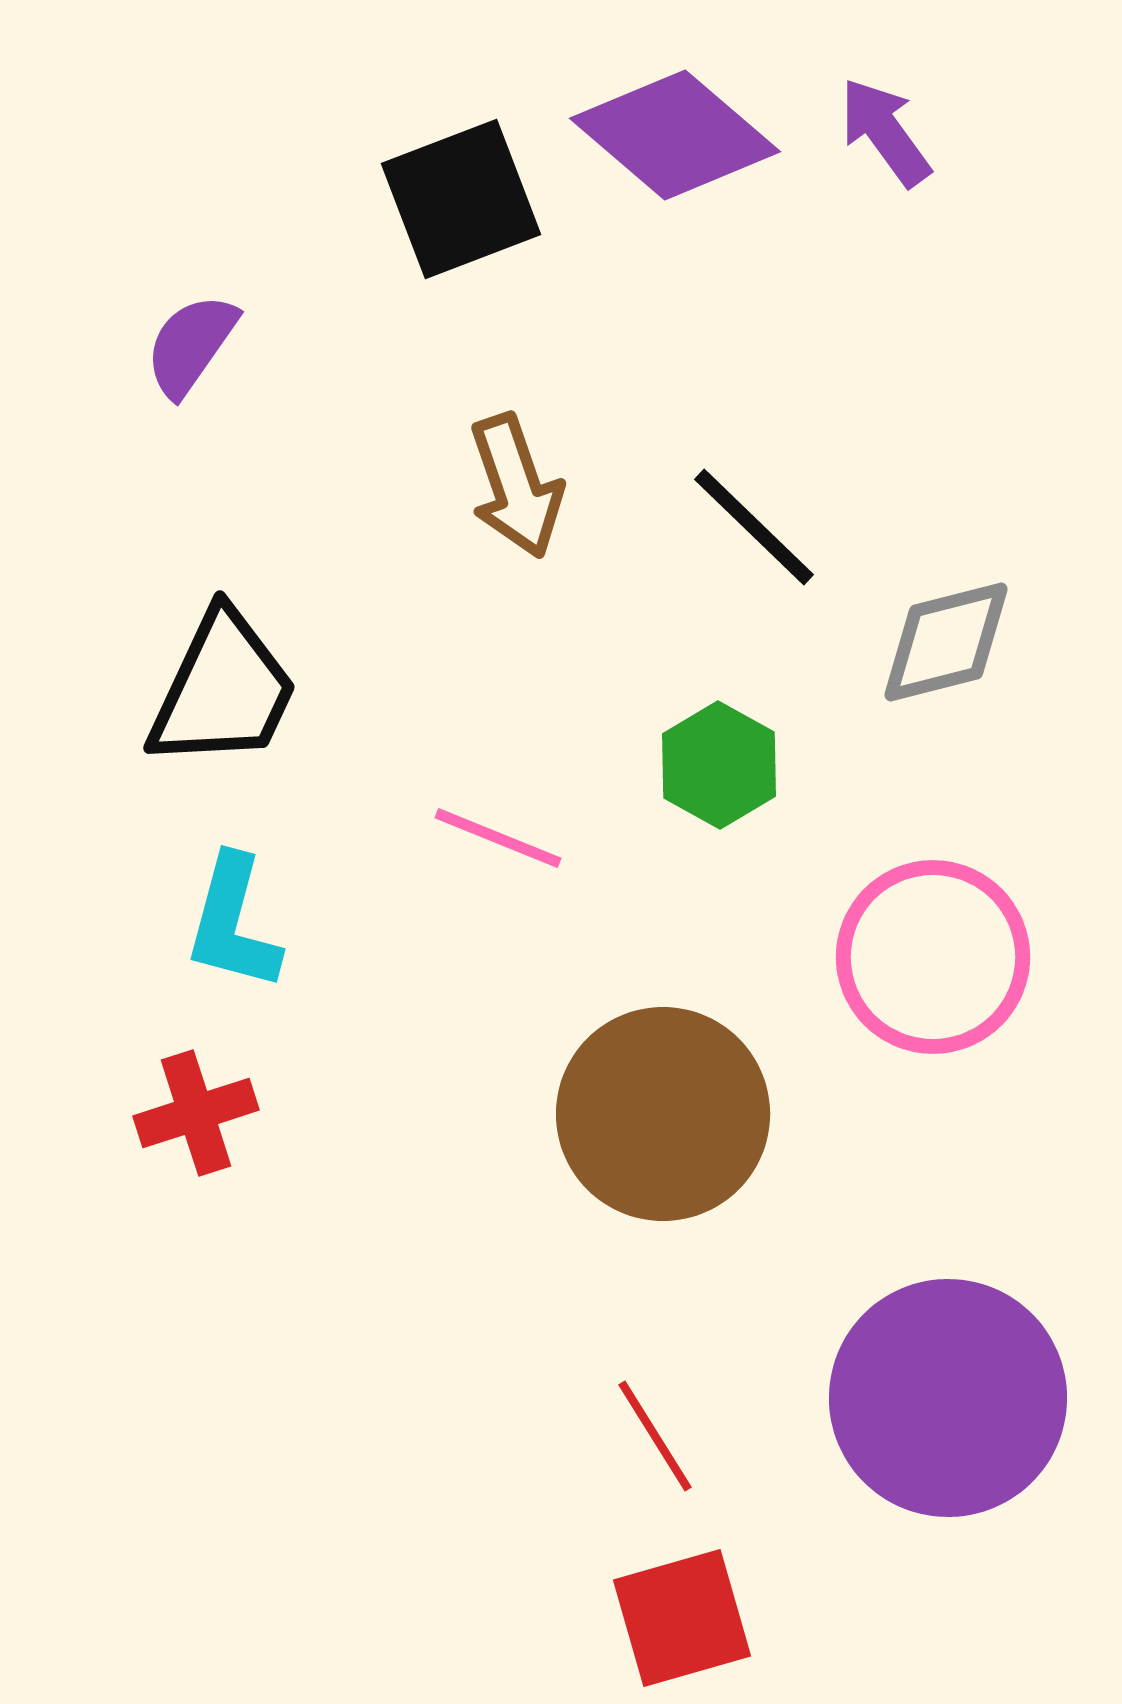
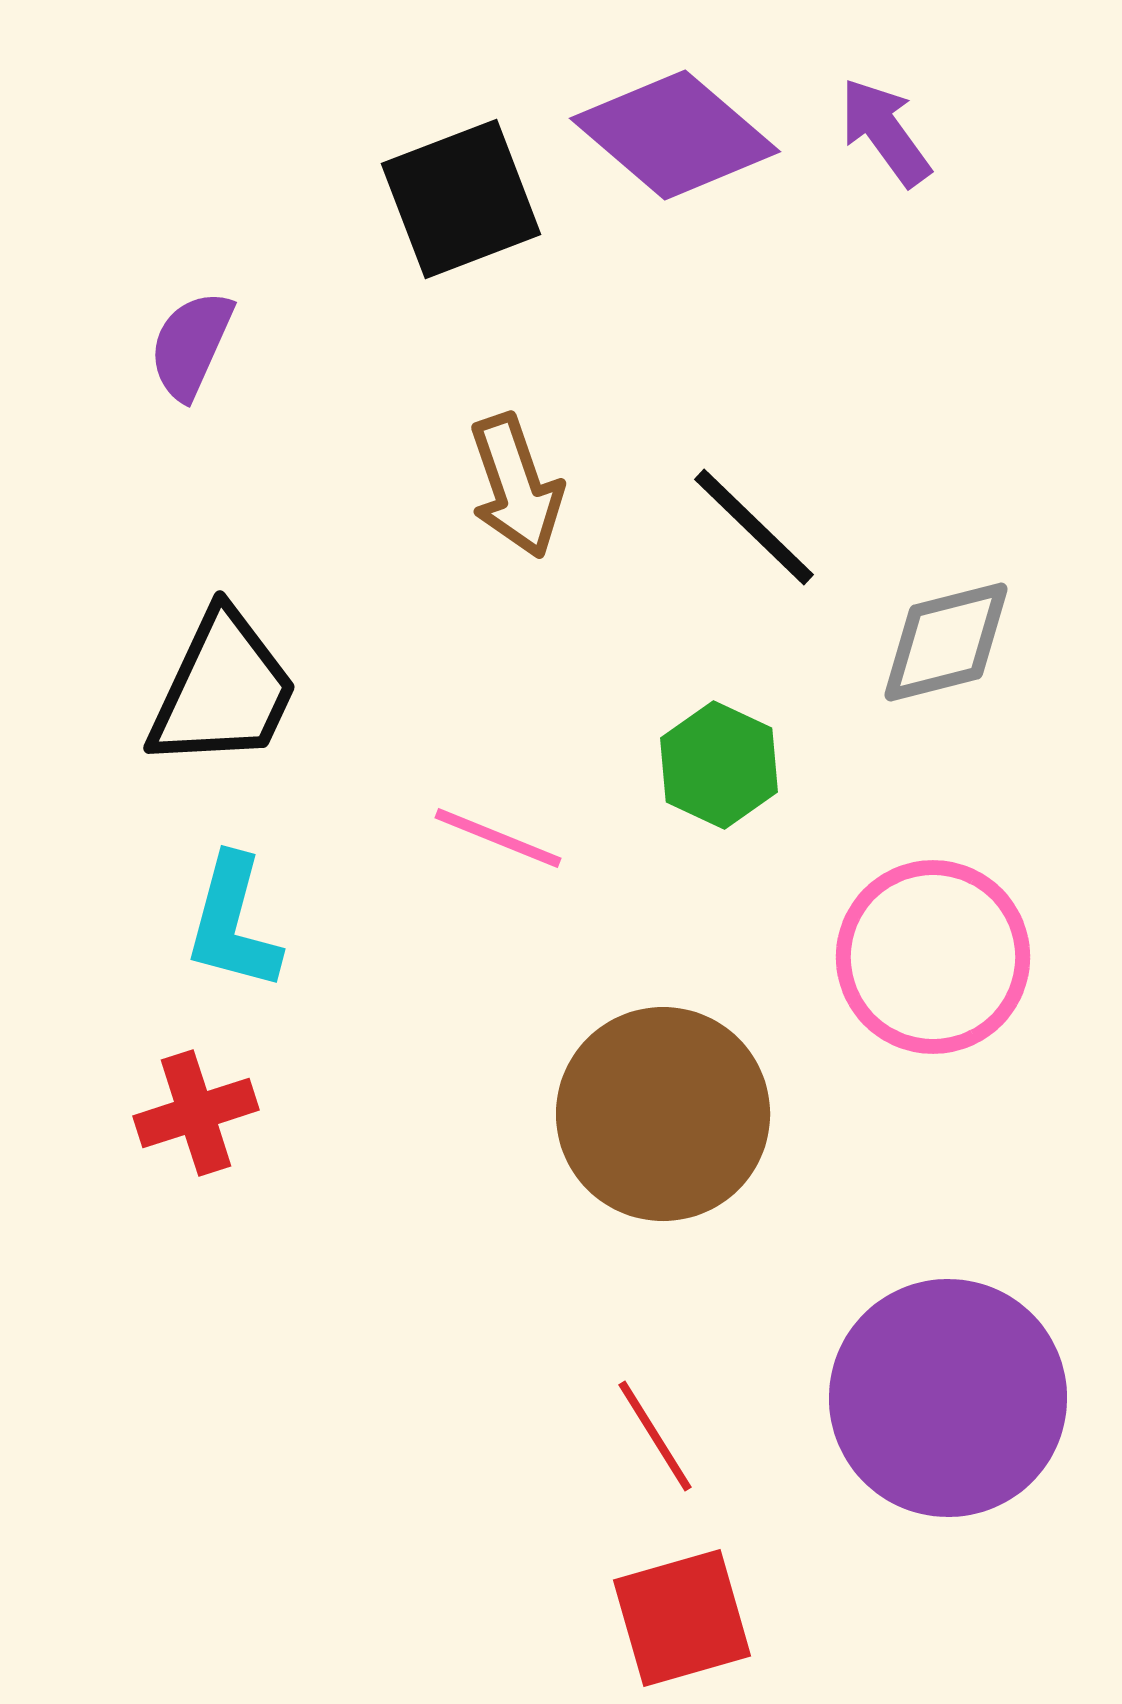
purple semicircle: rotated 11 degrees counterclockwise
green hexagon: rotated 4 degrees counterclockwise
